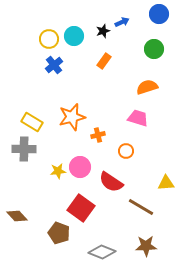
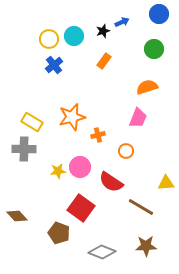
pink trapezoid: rotated 95 degrees clockwise
